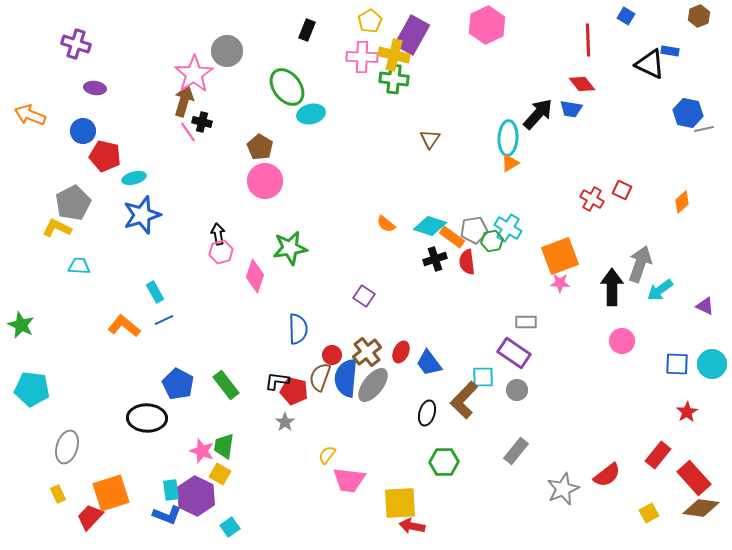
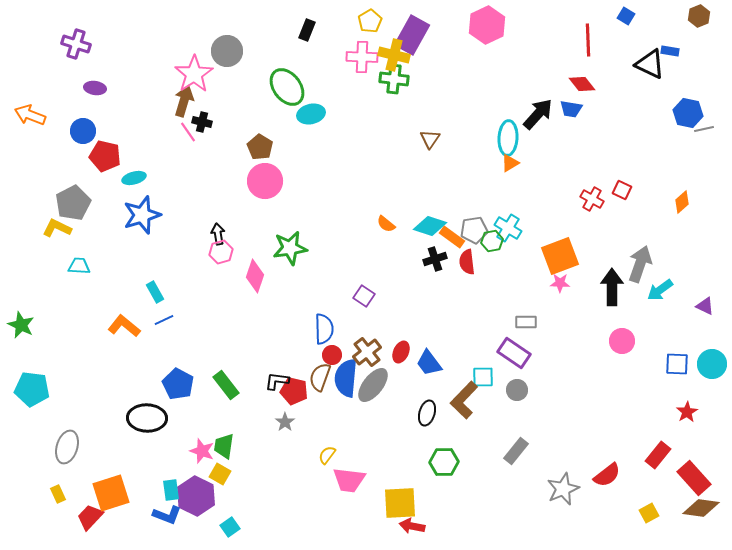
blue semicircle at (298, 329): moved 26 px right
